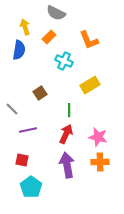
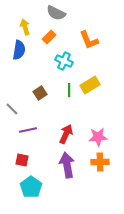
green line: moved 20 px up
pink star: rotated 18 degrees counterclockwise
